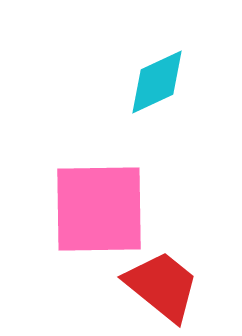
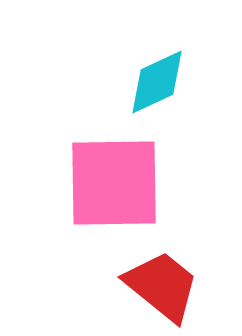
pink square: moved 15 px right, 26 px up
